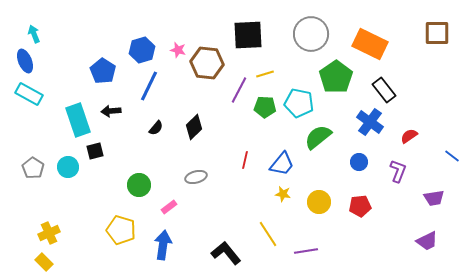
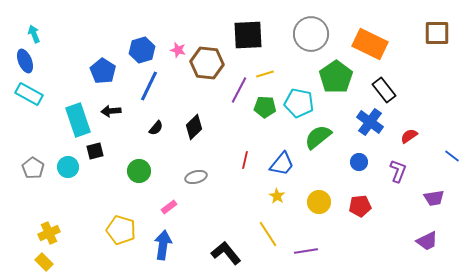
green circle at (139, 185): moved 14 px up
yellow star at (283, 194): moved 6 px left, 2 px down; rotated 21 degrees clockwise
